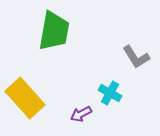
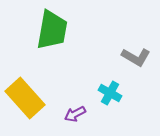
green trapezoid: moved 2 px left, 1 px up
gray L-shape: rotated 28 degrees counterclockwise
purple arrow: moved 6 px left
